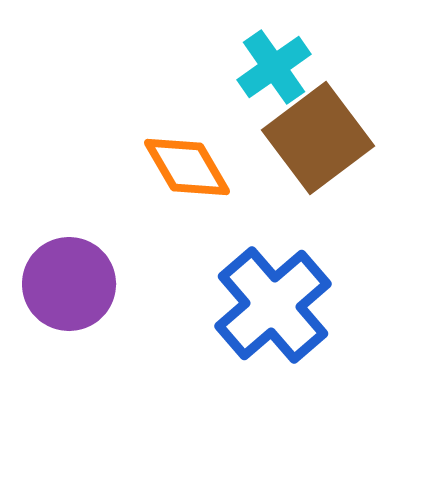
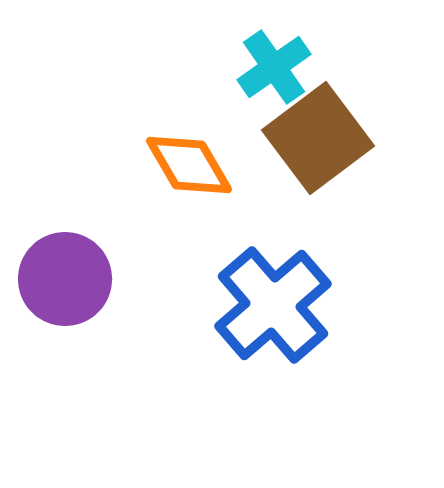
orange diamond: moved 2 px right, 2 px up
purple circle: moved 4 px left, 5 px up
